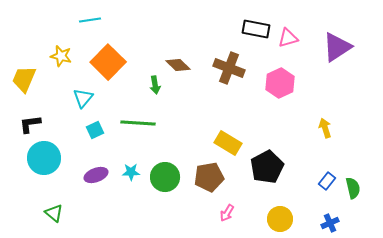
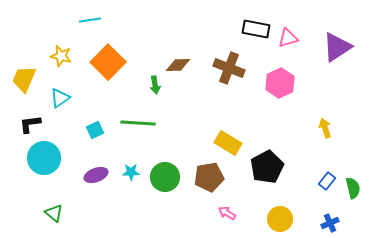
brown diamond: rotated 45 degrees counterclockwise
cyan triangle: moved 23 px left; rotated 15 degrees clockwise
pink arrow: rotated 90 degrees clockwise
